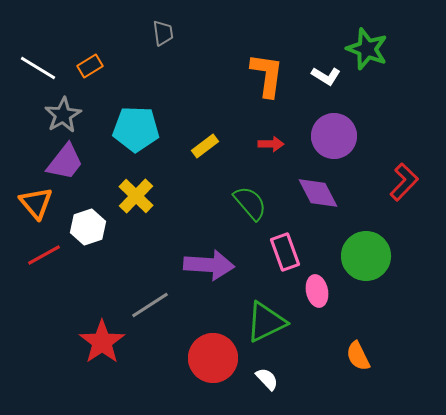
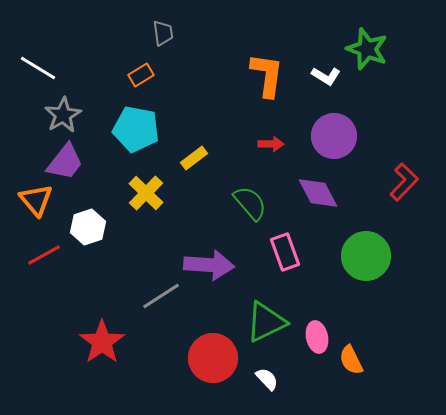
orange rectangle: moved 51 px right, 9 px down
cyan pentagon: rotated 9 degrees clockwise
yellow rectangle: moved 11 px left, 12 px down
yellow cross: moved 10 px right, 3 px up
orange triangle: moved 3 px up
pink ellipse: moved 46 px down
gray line: moved 11 px right, 9 px up
orange semicircle: moved 7 px left, 4 px down
